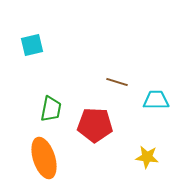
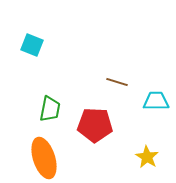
cyan square: rotated 35 degrees clockwise
cyan trapezoid: moved 1 px down
green trapezoid: moved 1 px left
yellow star: rotated 25 degrees clockwise
